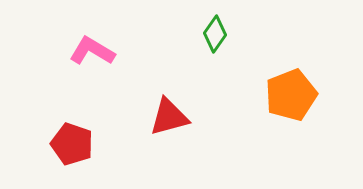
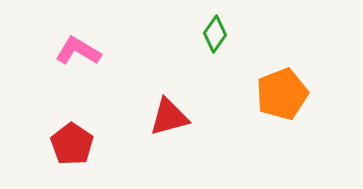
pink L-shape: moved 14 px left
orange pentagon: moved 9 px left, 1 px up
red pentagon: rotated 15 degrees clockwise
